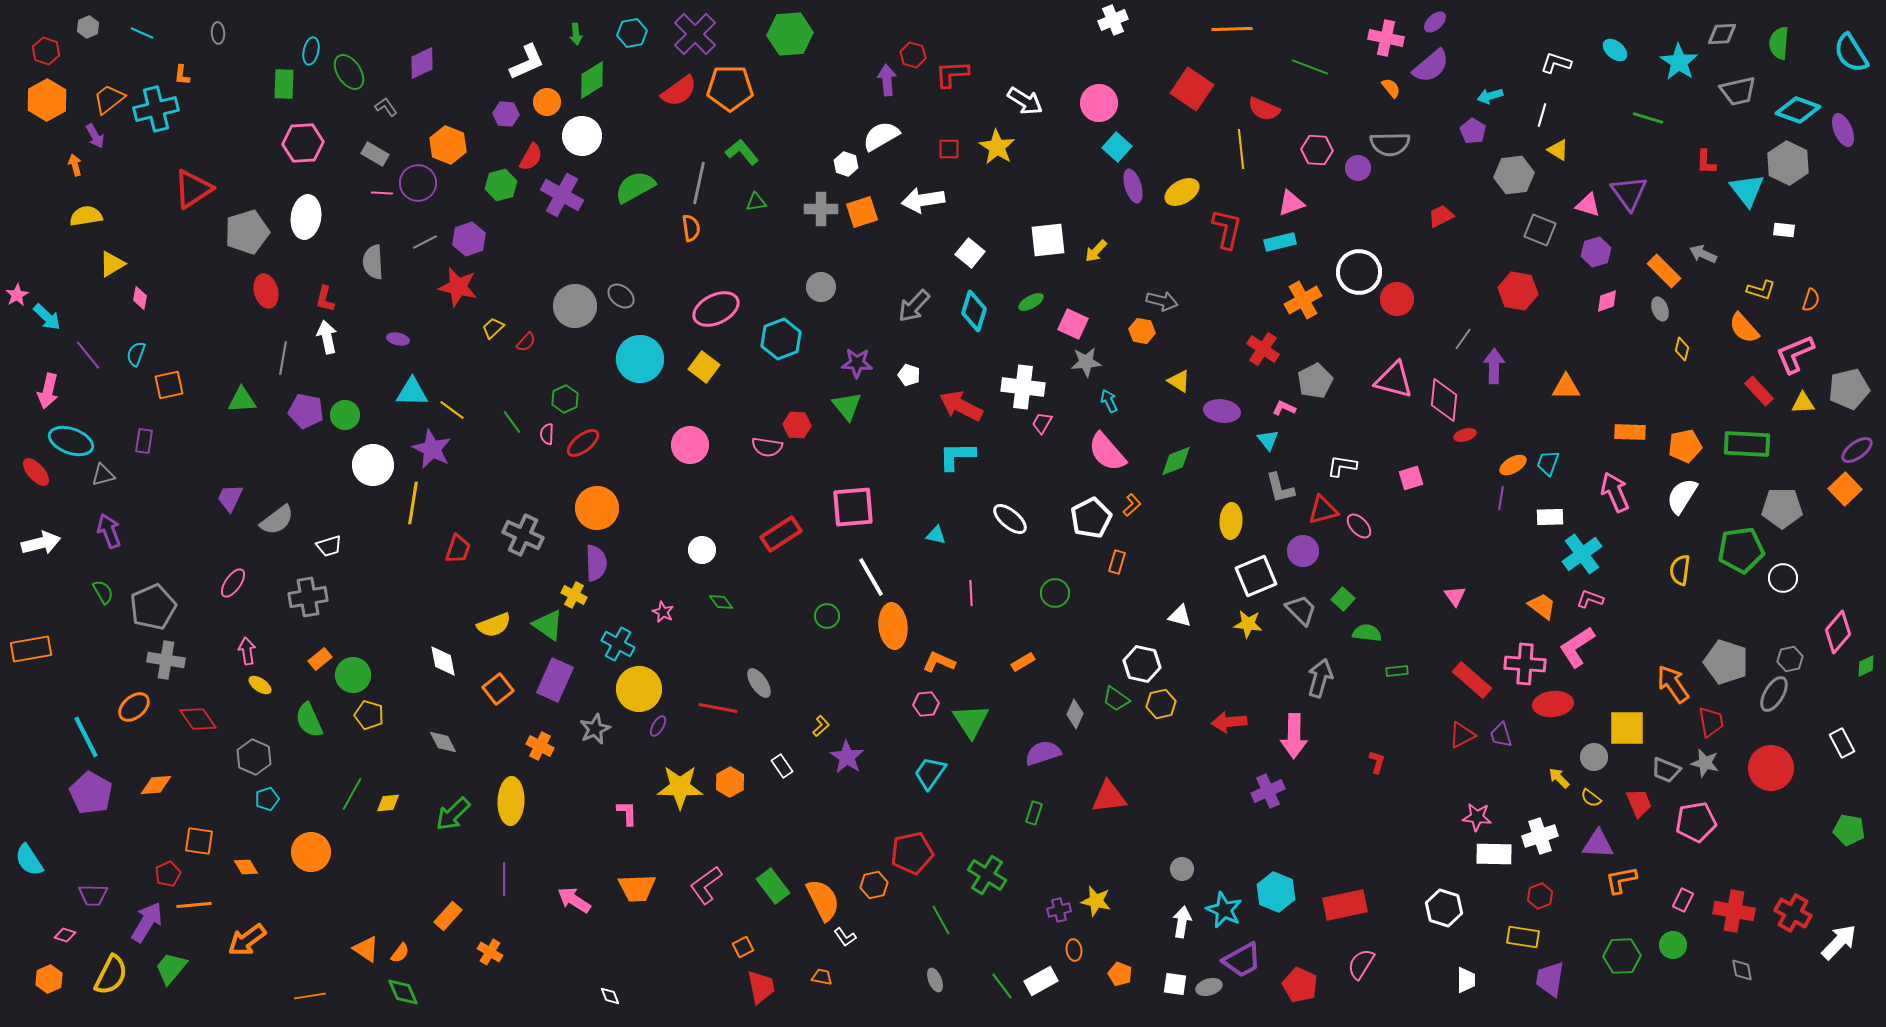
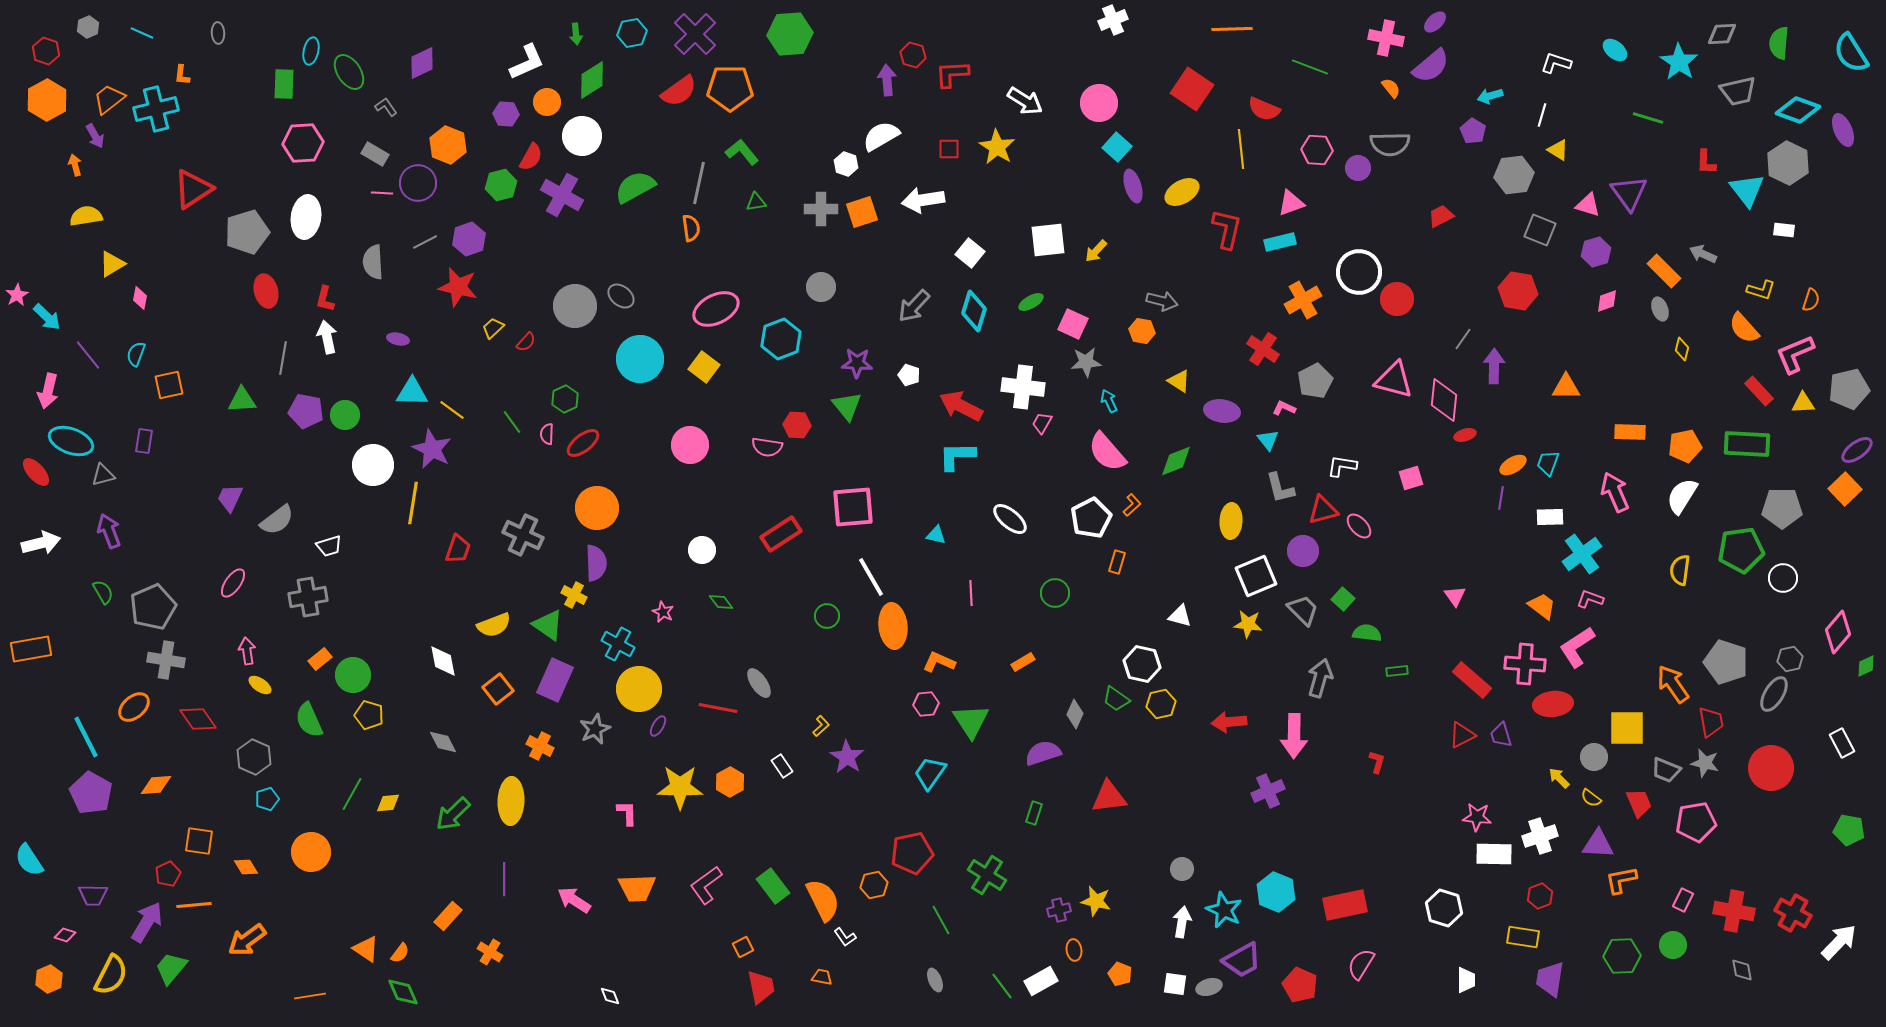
gray trapezoid at (1301, 610): moved 2 px right
